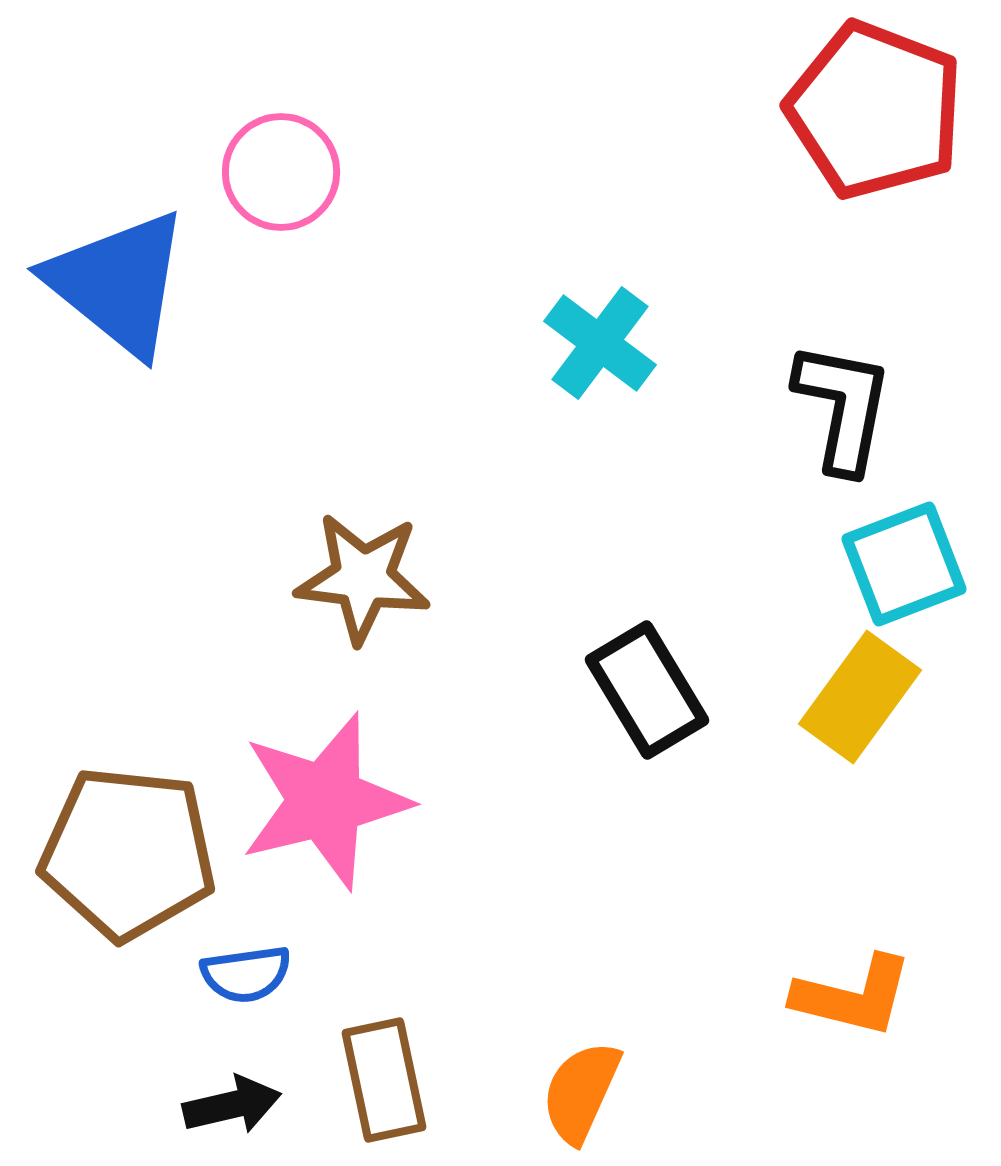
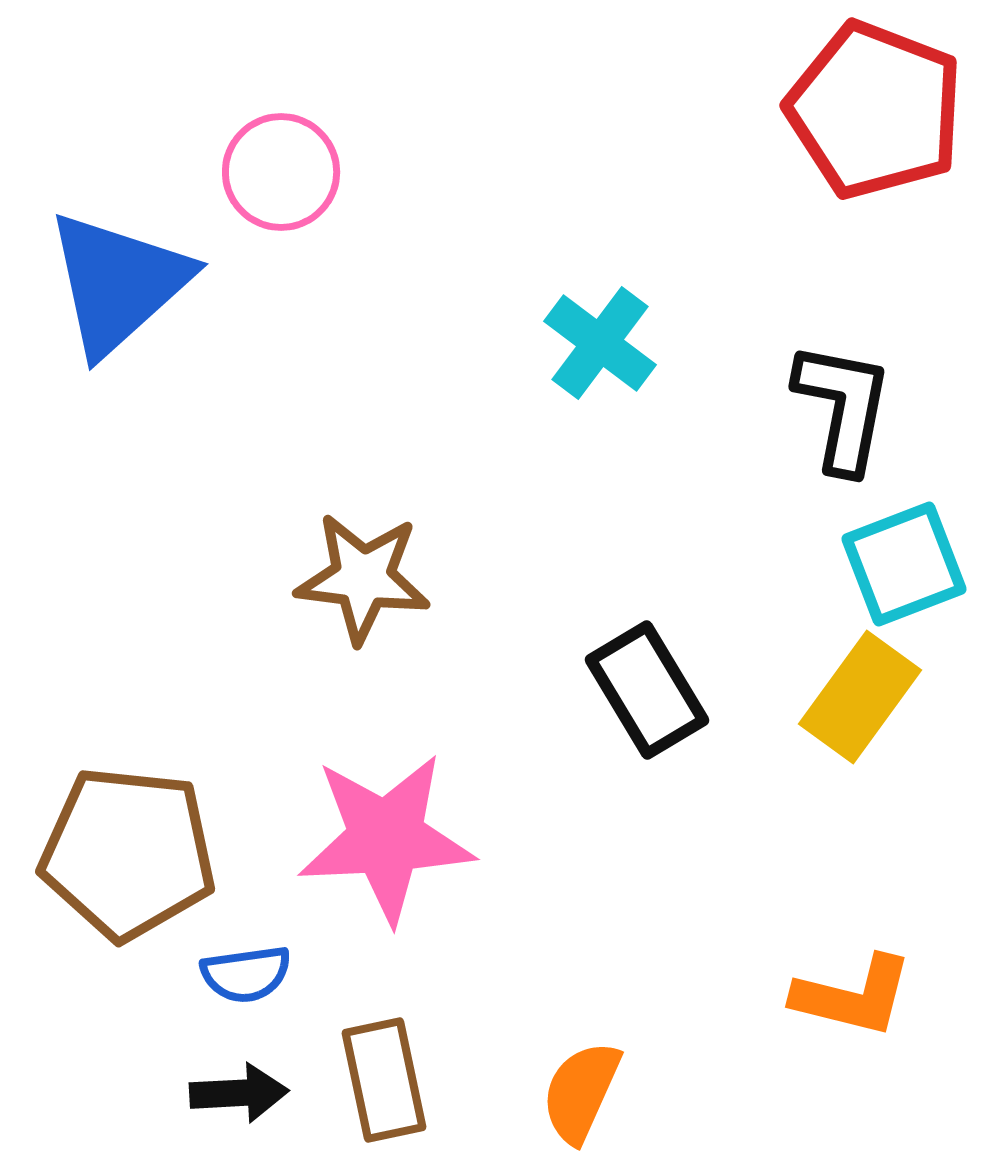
blue triangle: rotated 39 degrees clockwise
pink star: moved 61 px right, 37 px down; rotated 11 degrees clockwise
black arrow: moved 7 px right, 12 px up; rotated 10 degrees clockwise
